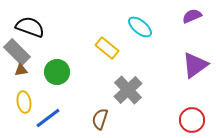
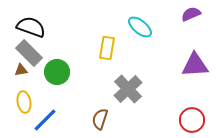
purple semicircle: moved 1 px left, 2 px up
black semicircle: moved 1 px right
yellow rectangle: rotated 60 degrees clockwise
gray rectangle: moved 12 px right, 1 px down
purple triangle: rotated 32 degrees clockwise
gray cross: moved 1 px up
blue line: moved 3 px left, 2 px down; rotated 8 degrees counterclockwise
